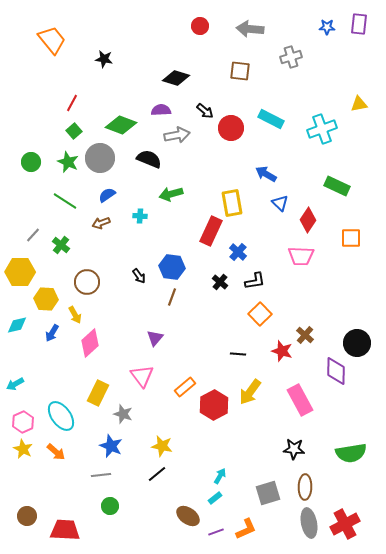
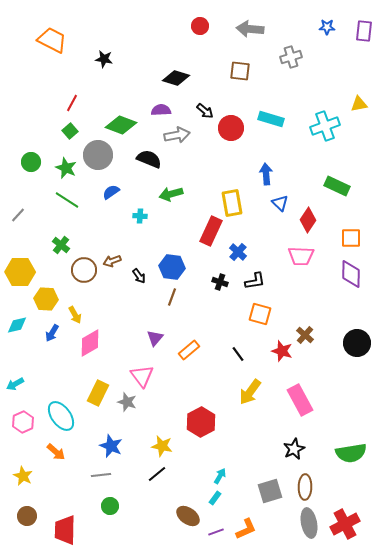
purple rectangle at (359, 24): moved 5 px right, 7 px down
orange trapezoid at (52, 40): rotated 24 degrees counterclockwise
cyan rectangle at (271, 119): rotated 10 degrees counterclockwise
cyan cross at (322, 129): moved 3 px right, 3 px up
green square at (74, 131): moved 4 px left
gray circle at (100, 158): moved 2 px left, 3 px up
green star at (68, 162): moved 2 px left, 6 px down
blue arrow at (266, 174): rotated 55 degrees clockwise
blue semicircle at (107, 195): moved 4 px right, 3 px up
green line at (65, 201): moved 2 px right, 1 px up
brown arrow at (101, 223): moved 11 px right, 38 px down
gray line at (33, 235): moved 15 px left, 20 px up
brown circle at (87, 282): moved 3 px left, 12 px up
black cross at (220, 282): rotated 21 degrees counterclockwise
orange square at (260, 314): rotated 30 degrees counterclockwise
pink diamond at (90, 343): rotated 12 degrees clockwise
black line at (238, 354): rotated 49 degrees clockwise
purple diamond at (336, 371): moved 15 px right, 97 px up
orange rectangle at (185, 387): moved 4 px right, 37 px up
red hexagon at (214, 405): moved 13 px left, 17 px down
gray star at (123, 414): moved 4 px right, 12 px up
yellow star at (23, 449): moved 27 px down
black star at (294, 449): rotated 30 degrees counterclockwise
gray square at (268, 493): moved 2 px right, 2 px up
cyan rectangle at (215, 498): rotated 16 degrees counterclockwise
red trapezoid at (65, 530): rotated 92 degrees counterclockwise
